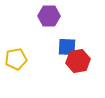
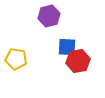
purple hexagon: rotated 15 degrees counterclockwise
yellow pentagon: rotated 20 degrees clockwise
